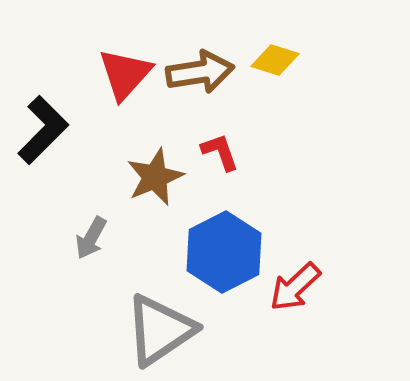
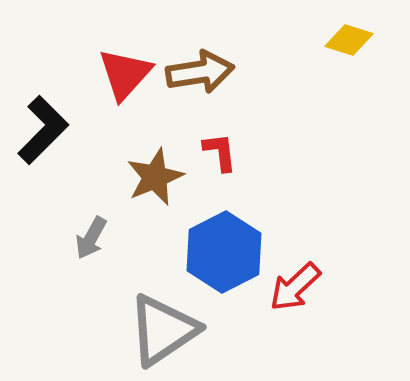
yellow diamond: moved 74 px right, 20 px up
red L-shape: rotated 12 degrees clockwise
gray triangle: moved 3 px right
